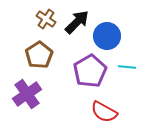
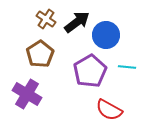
black arrow: rotated 8 degrees clockwise
blue circle: moved 1 px left, 1 px up
brown pentagon: moved 1 px right, 1 px up
purple cross: rotated 24 degrees counterclockwise
red semicircle: moved 5 px right, 2 px up
